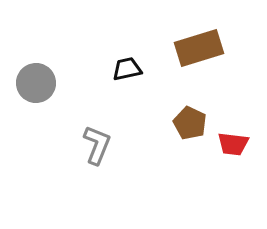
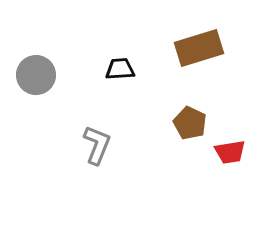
black trapezoid: moved 7 px left; rotated 8 degrees clockwise
gray circle: moved 8 px up
red trapezoid: moved 3 px left, 8 px down; rotated 16 degrees counterclockwise
